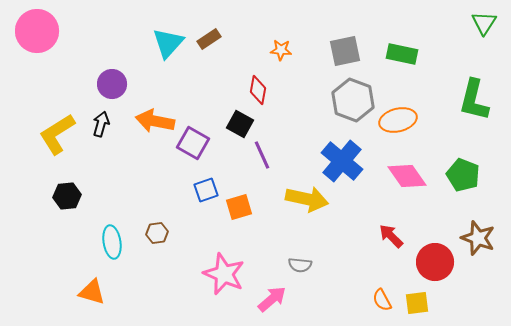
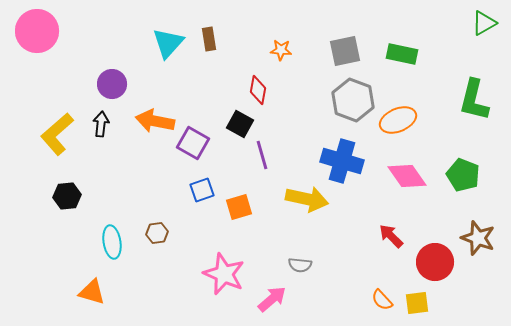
green triangle: rotated 28 degrees clockwise
brown rectangle: rotated 65 degrees counterclockwise
orange ellipse: rotated 9 degrees counterclockwise
black arrow: rotated 10 degrees counterclockwise
yellow L-shape: rotated 9 degrees counterclockwise
purple line: rotated 8 degrees clockwise
blue cross: rotated 24 degrees counterclockwise
blue square: moved 4 px left
orange semicircle: rotated 15 degrees counterclockwise
